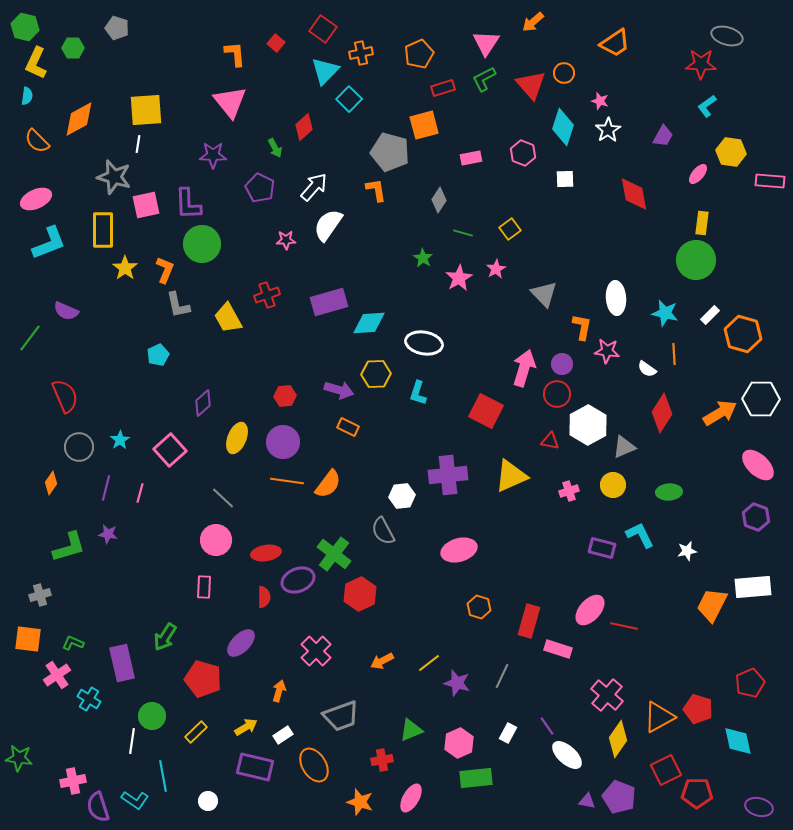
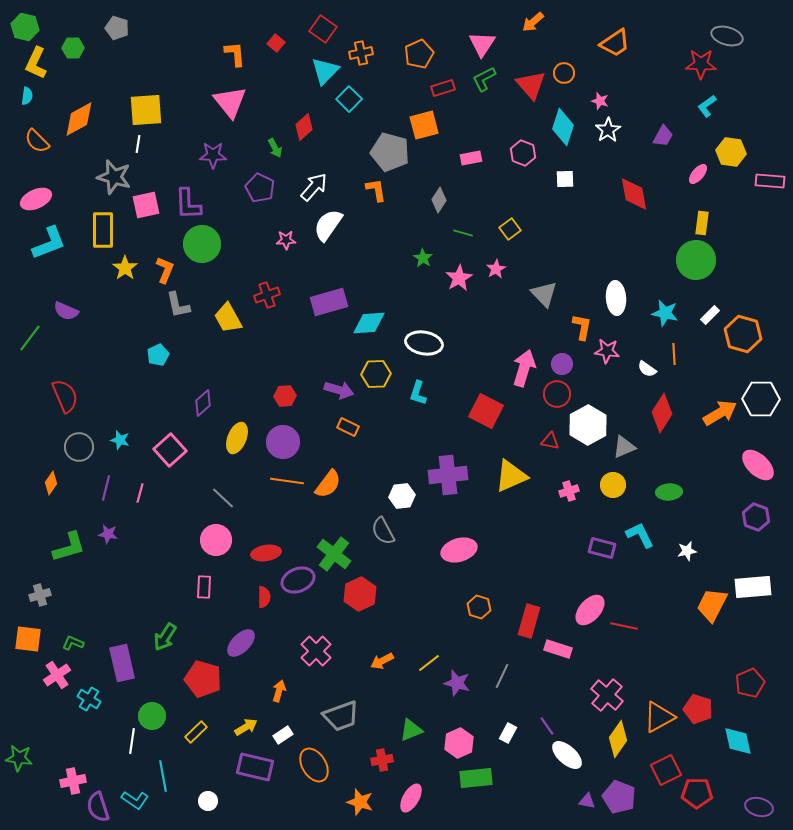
pink triangle at (486, 43): moved 4 px left, 1 px down
cyan star at (120, 440): rotated 24 degrees counterclockwise
